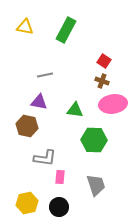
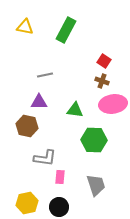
purple triangle: rotated 12 degrees counterclockwise
